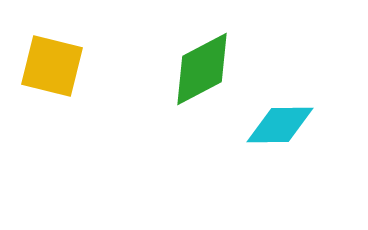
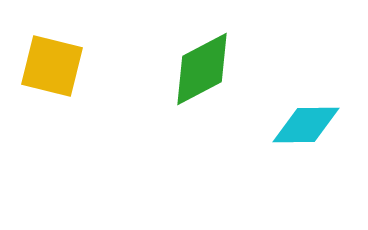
cyan diamond: moved 26 px right
